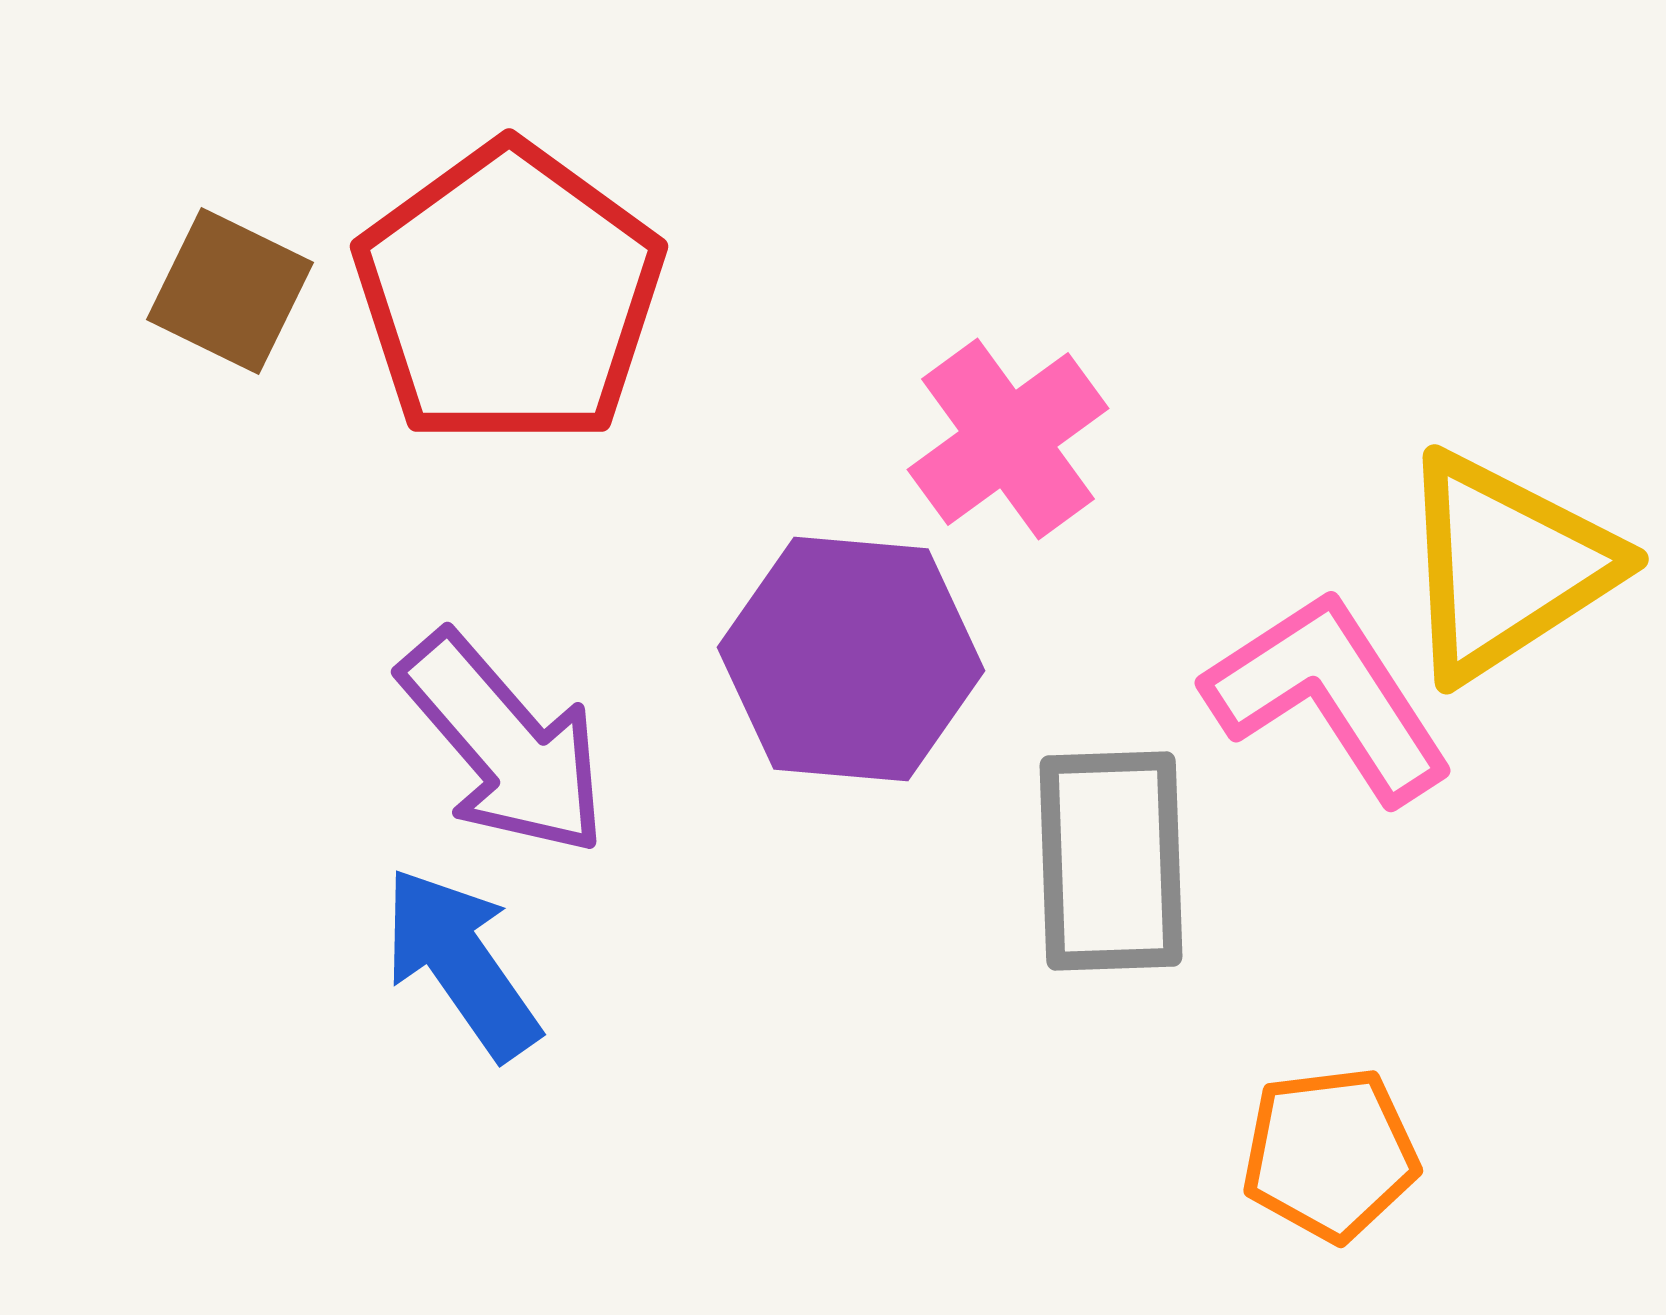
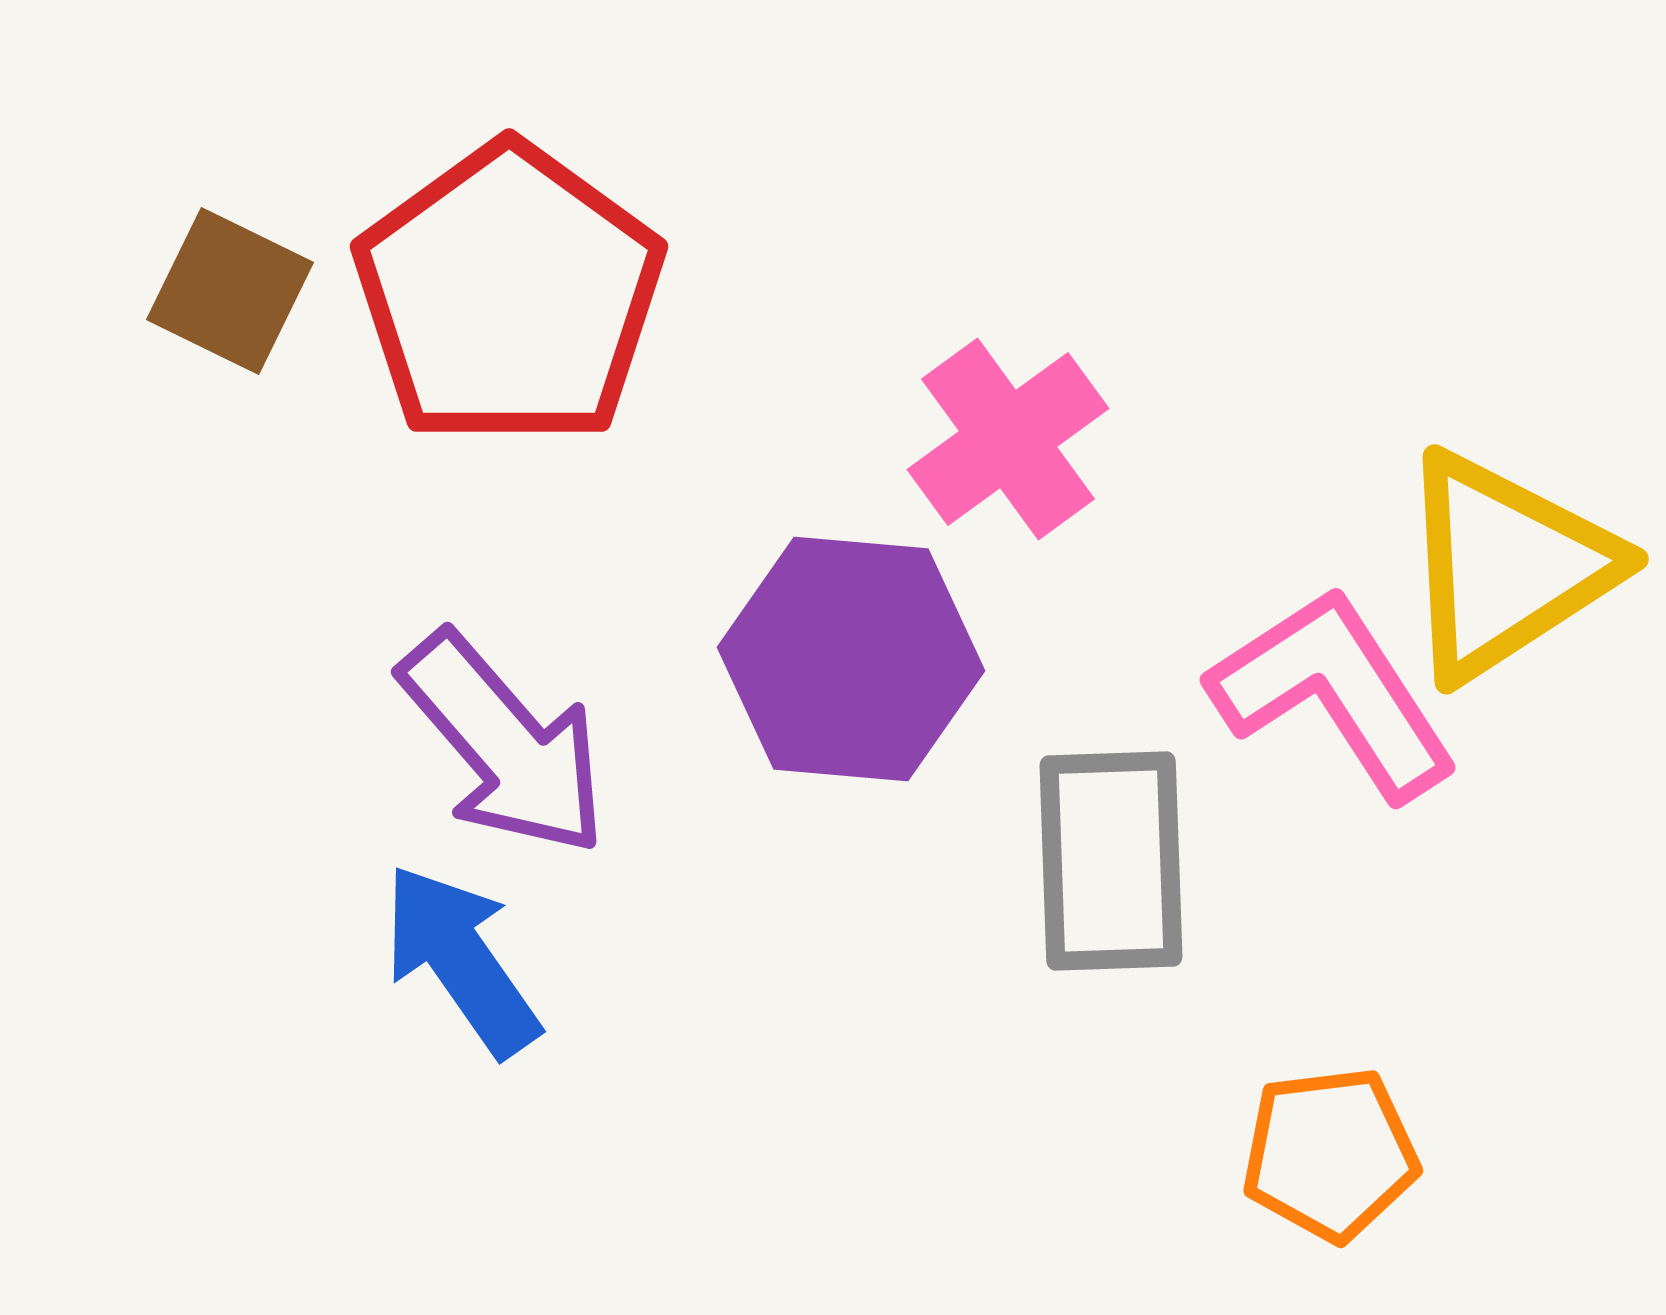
pink L-shape: moved 5 px right, 3 px up
blue arrow: moved 3 px up
